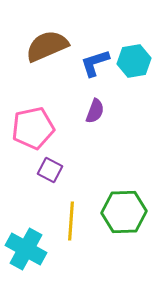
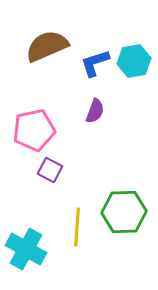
pink pentagon: moved 1 px right, 2 px down
yellow line: moved 6 px right, 6 px down
